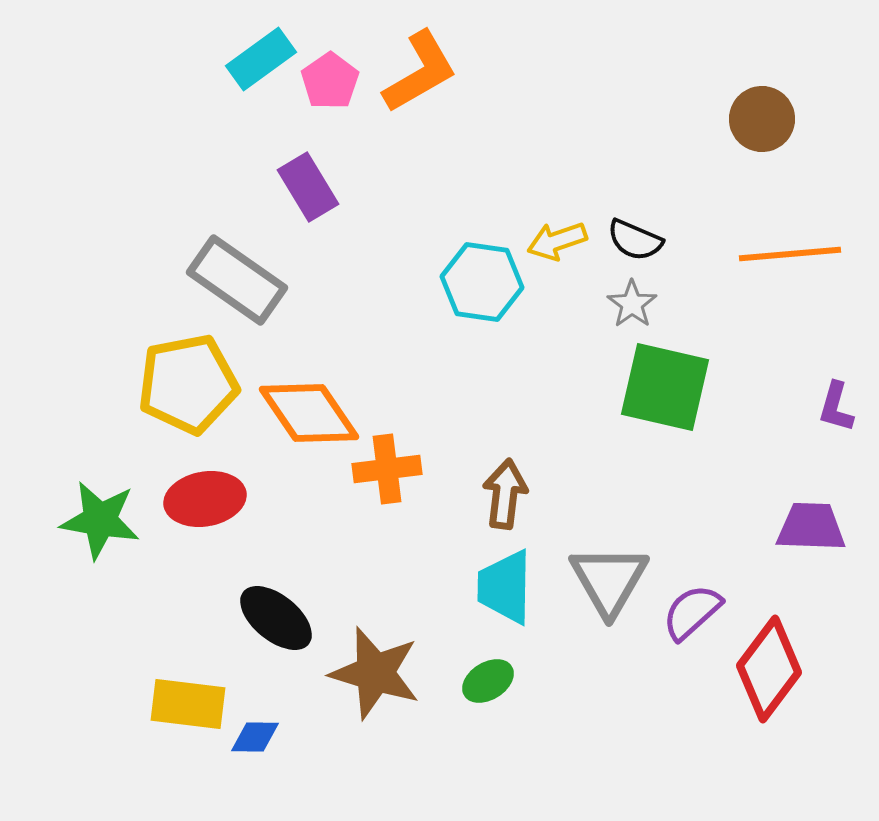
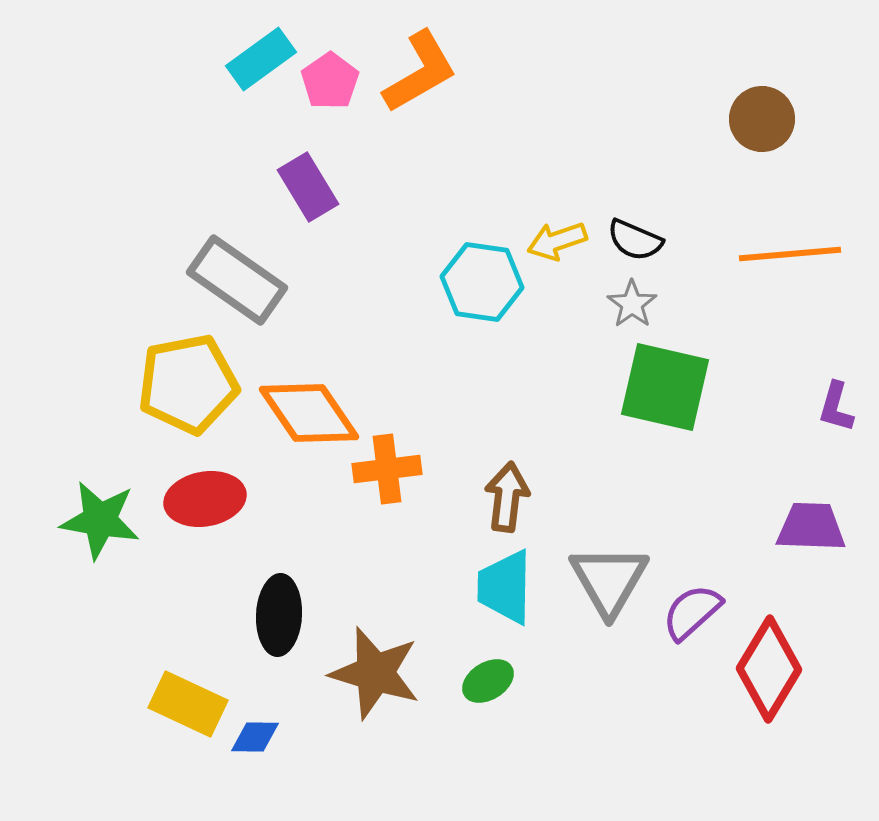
brown arrow: moved 2 px right, 3 px down
black ellipse: moved 3 px right, 3 px up; rotated 54 degrees clockwise
red diamond: rotated 6 degrees counterclockwise
yellow rectangle: rotated 18 degrees clockwise
